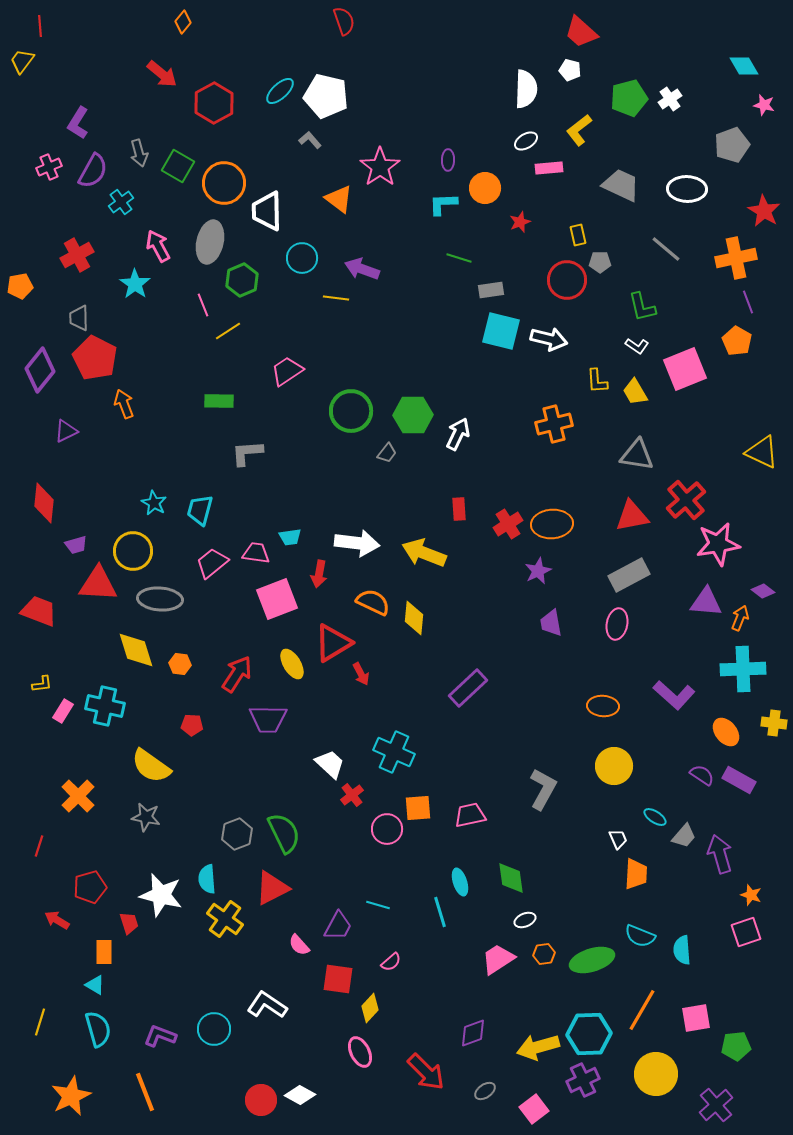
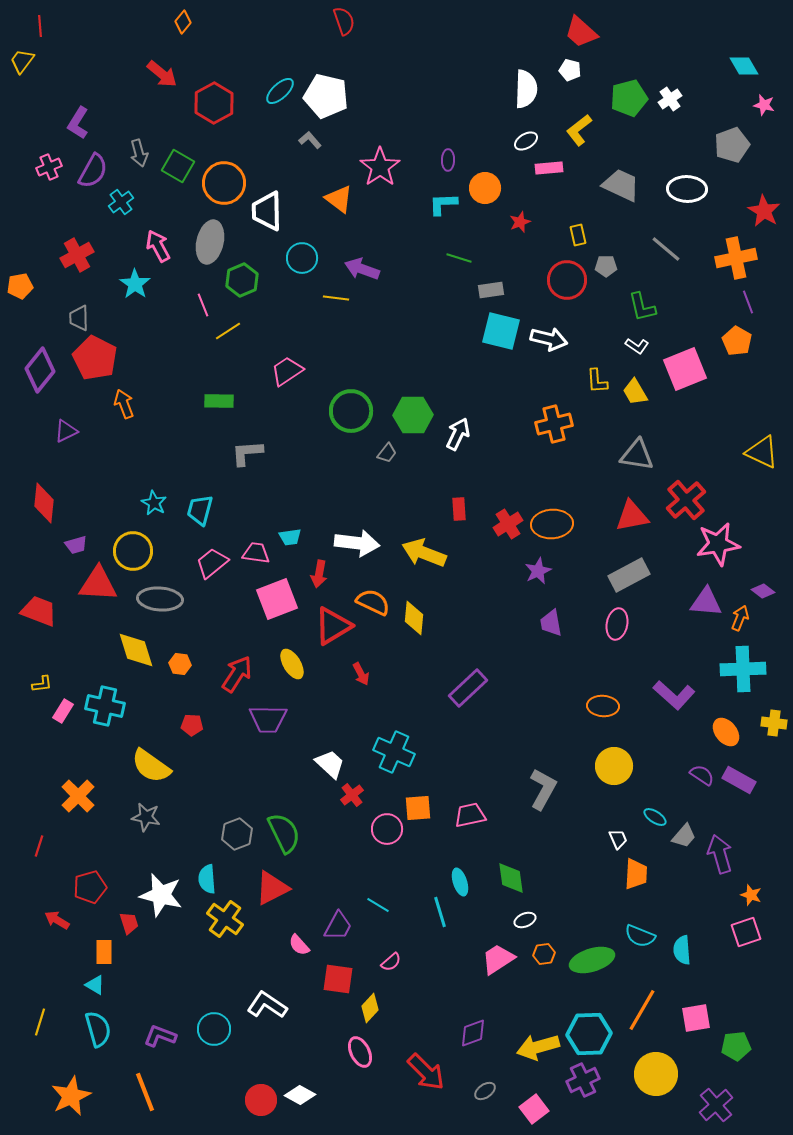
gray pentagon at (600, 262): moved 6 px right, 4 px down
red triangle at (333, 643): moved 17 px up
cyan line at (378, 905): rotated 15 degrees clockwise
